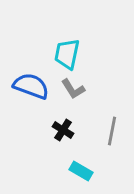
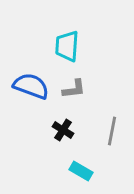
cyan trapezoid: moved 8 px up; rotated 8 degrees counterclockwise
gray L-shape: moved 1 px right; rotated 65 degrees counterclockwise
